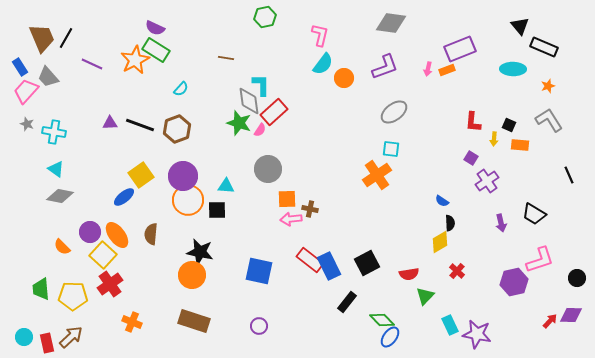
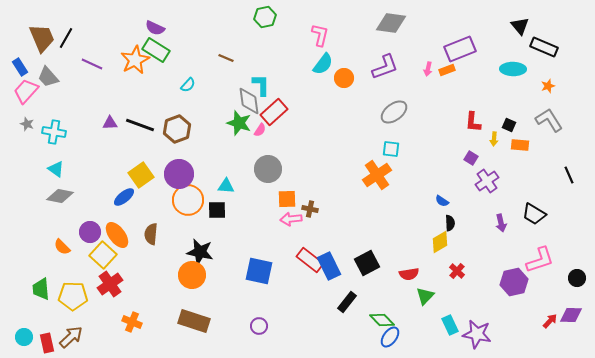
brown line at (226, 58): rotated 14 degrees clockwise
cyan semicircle at (181, 89): moved 7 px right, 4 px up
purple circle at (183, 176): moved 4 px left, 2 px up
